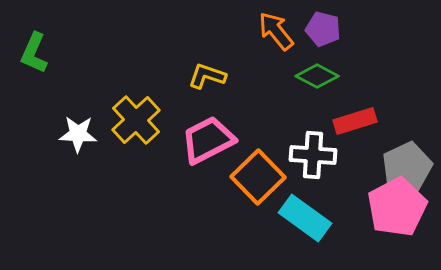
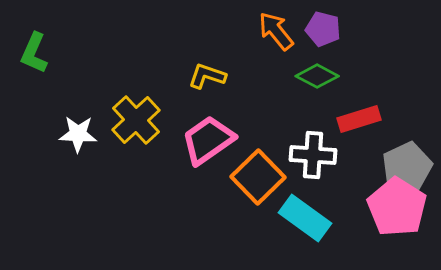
red rectangle: moved 4 px right, 2 px up
pink trapezoid: rotated 8 degrees counterclockwise
pink pentagon: rotated 12 degrees counterclockwise
